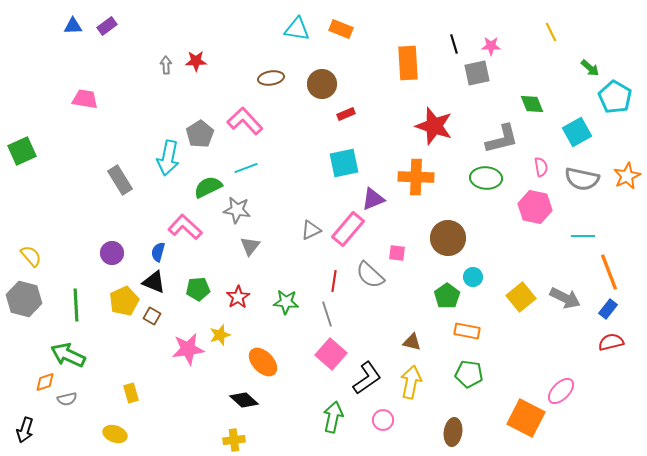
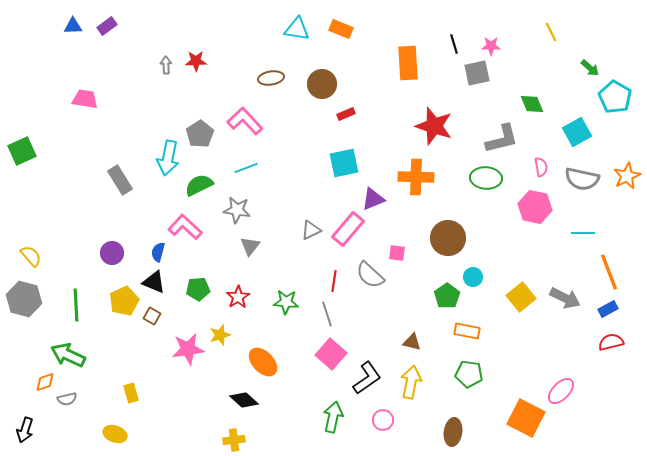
green semicircle at (208, 187): moved 9 px left, 2 px up
cyan line at (583, 236): moved 3 px up
blue rectangle at (608, 309): rotated 24 degrees clockwise
